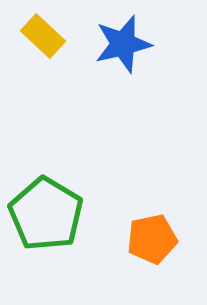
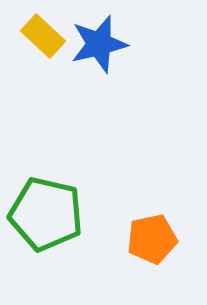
blue star: moved 24 px left
green pentagon: rotated 18 degrees counterclockwise
